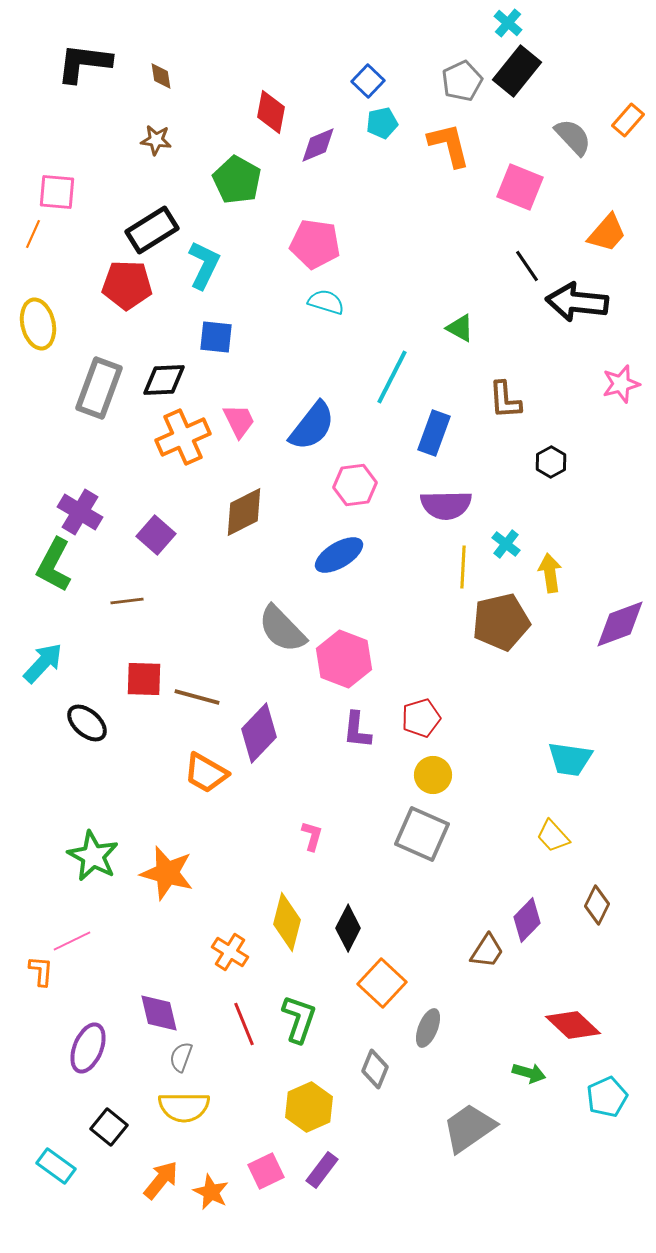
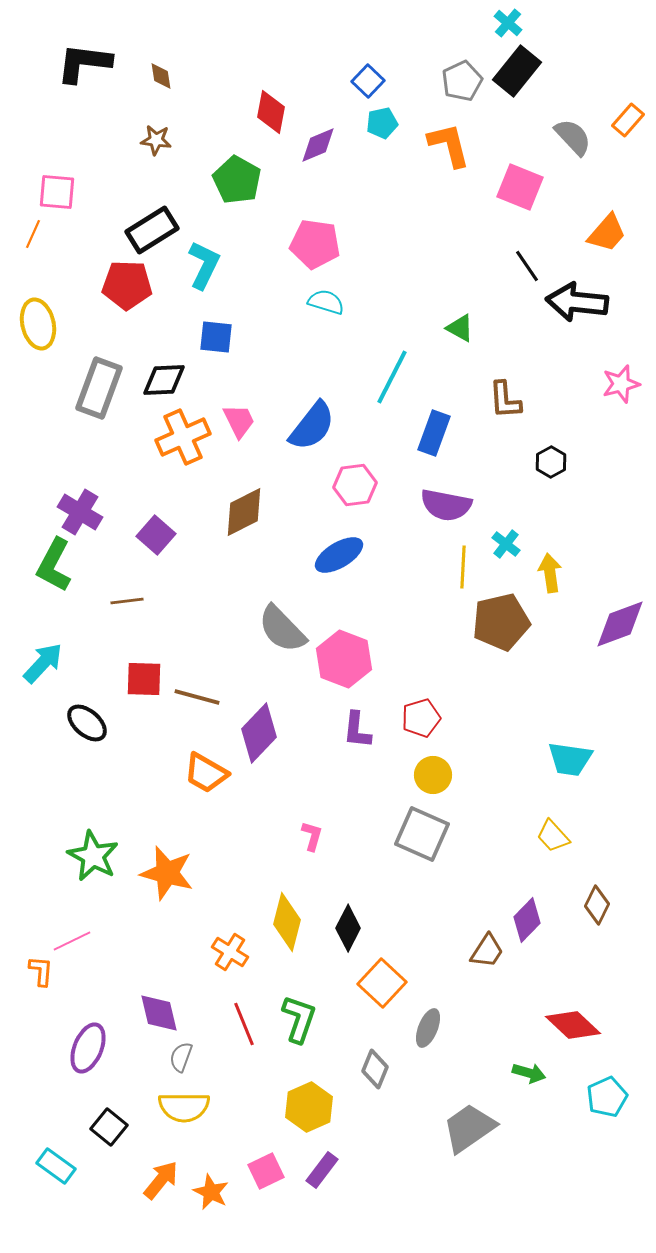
purple semicircle at (446, 505): rotated 12 degrees clockwise
